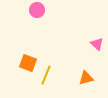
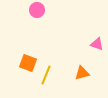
pink triangle: rotated 24 degrees counterclockwise
orange triangle: moved 4 px left, 5 px up
